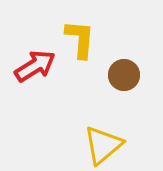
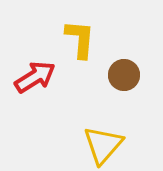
red arrow: moved 11 px down
yellow triangle: rotated 9 degrees counterclockwise
